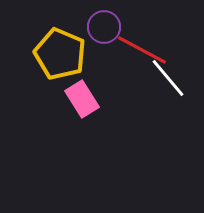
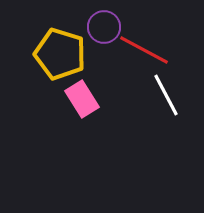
red line: moved 2 px right
yellow pentagon: rotated 6 degrees counterclockwise
white line: moved 2 px left, 17 px down; rotated 12 degrees clockwise
